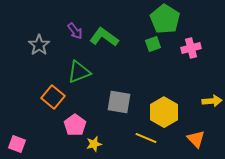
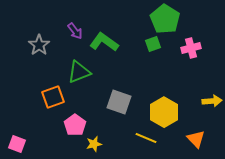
green L-shape: moved 5 px down
orange square: rotated 30 degrees clockwise
gray square: rotated 10 degrees clockwise
